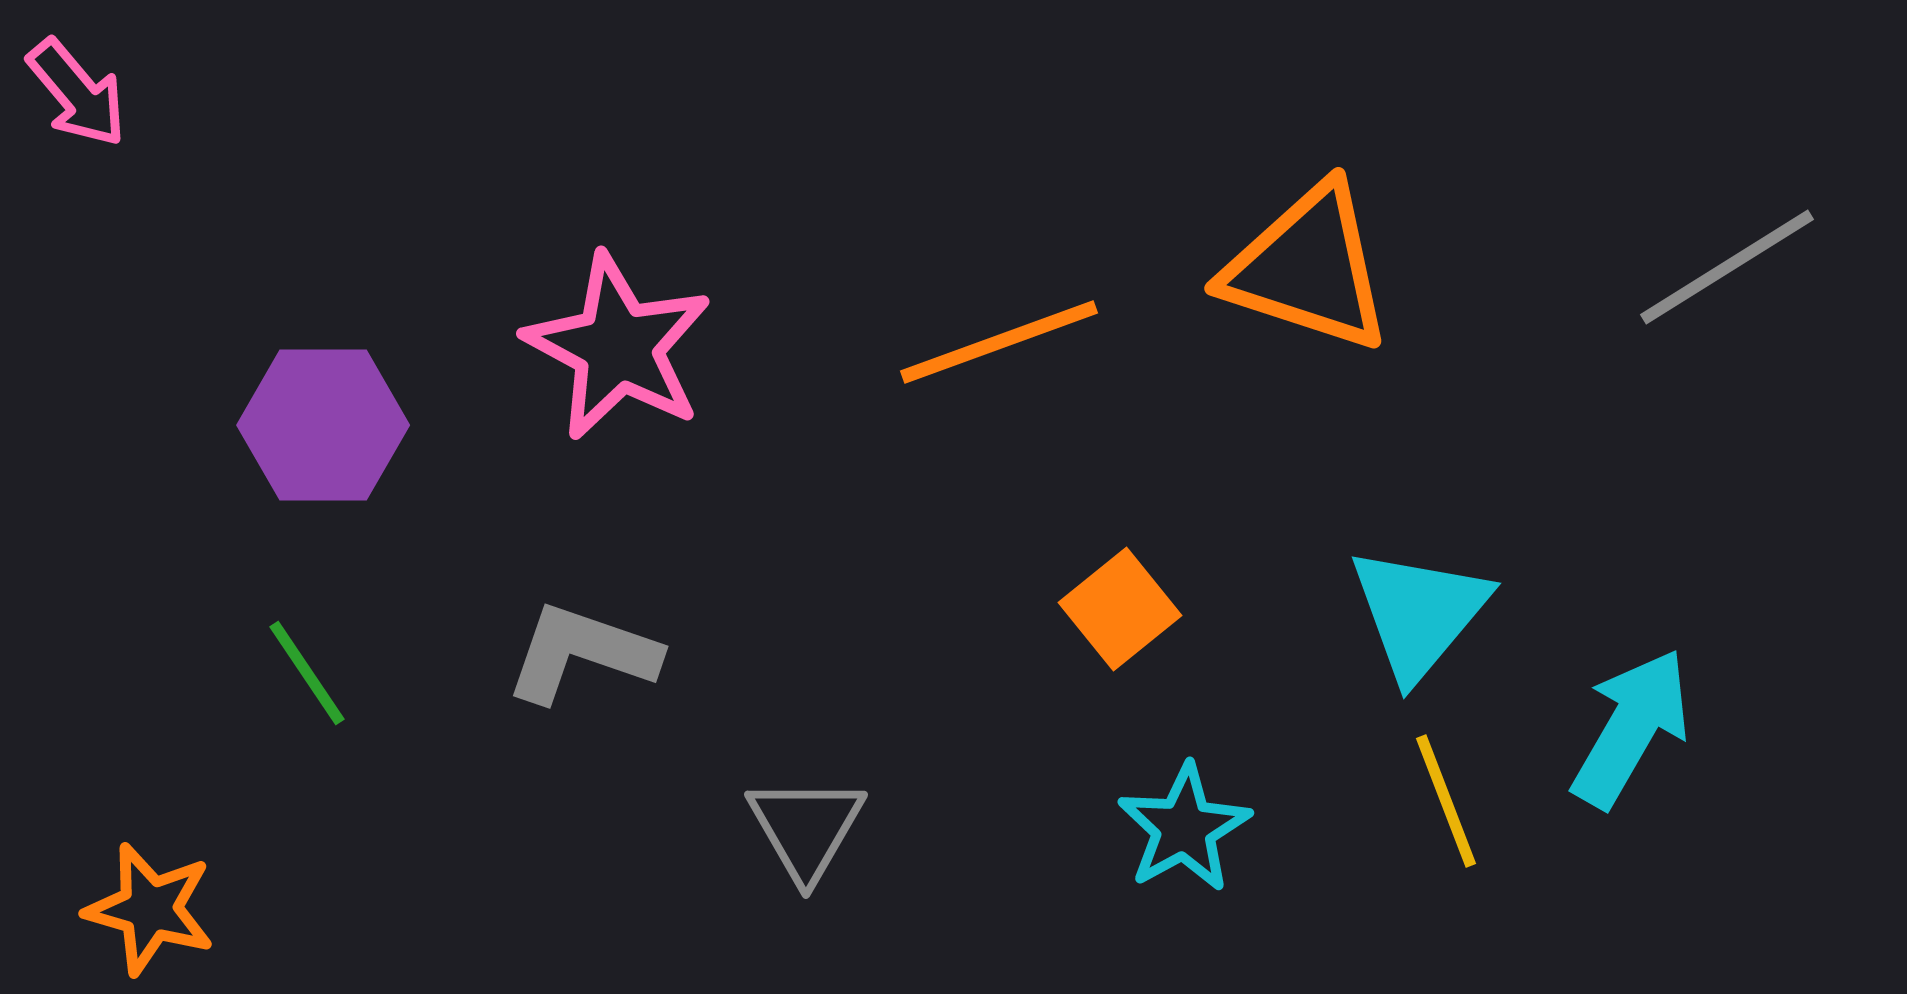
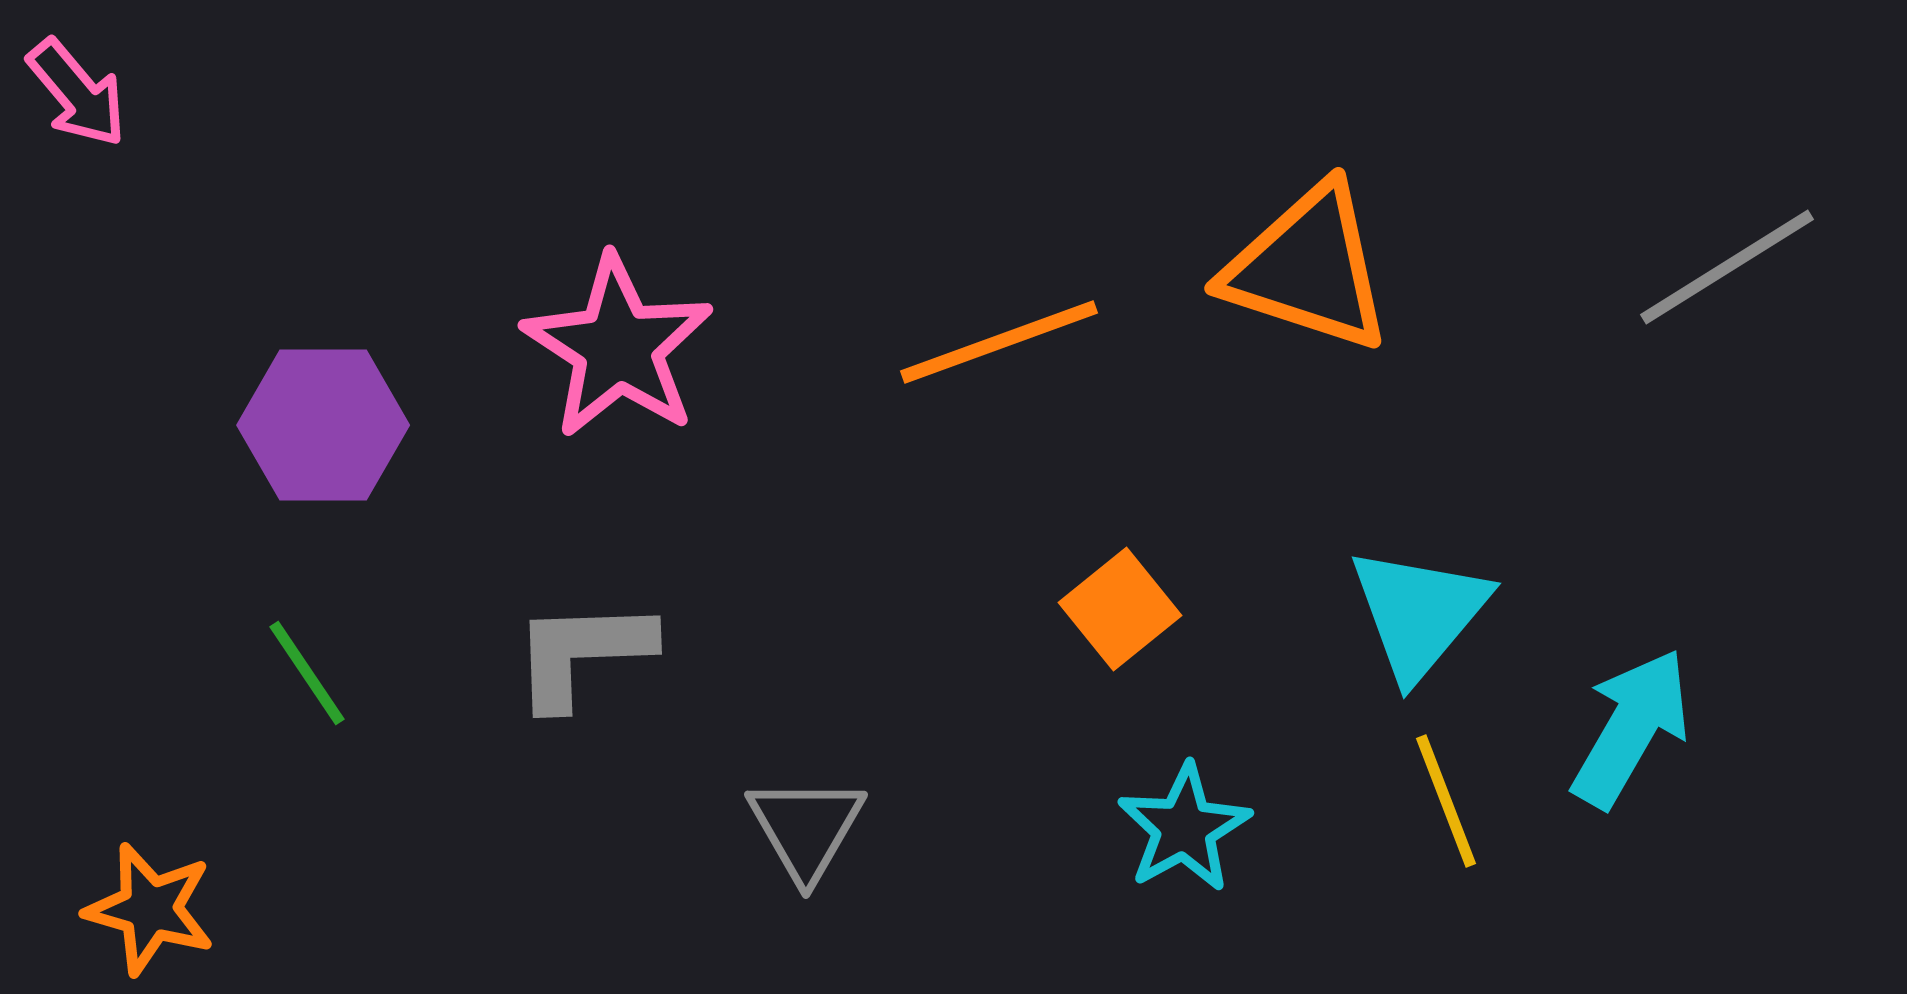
pink star: rotated 5 degrees clockwise
gray L-shape: rotated 21 degrees counterclockwise
